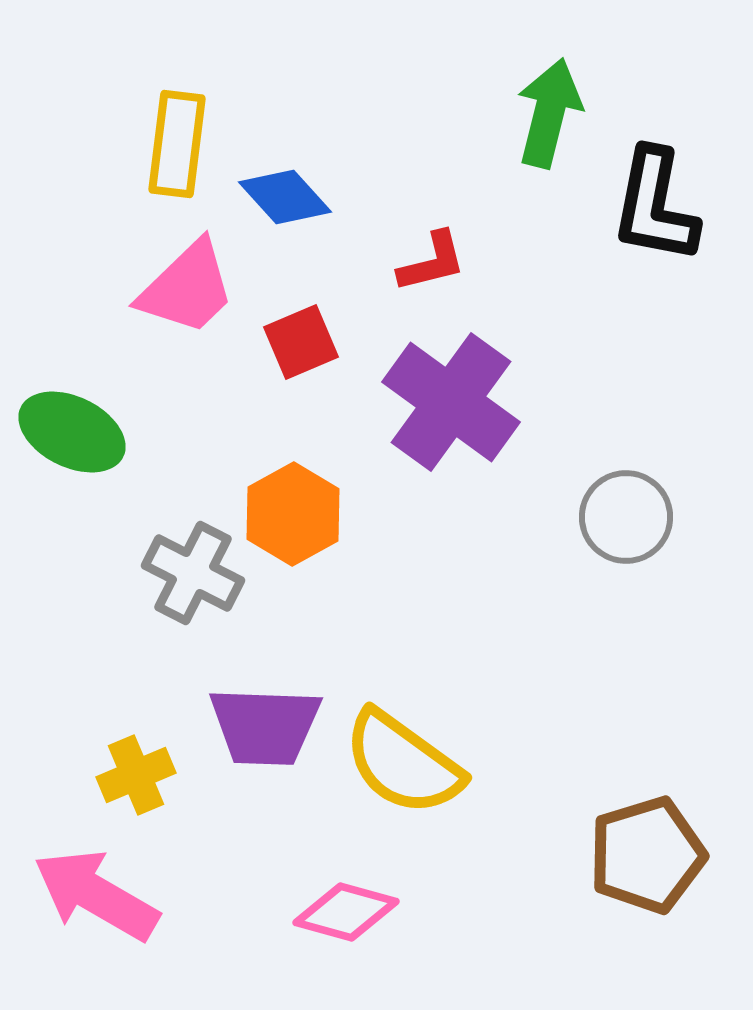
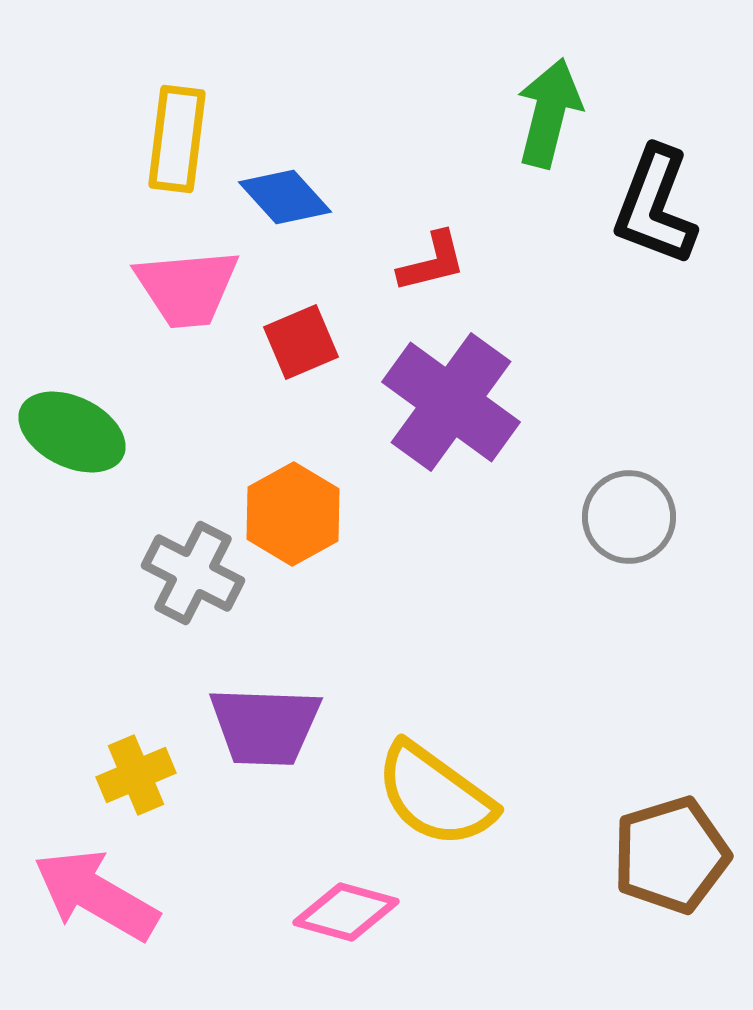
yellow rectangle: moved 5 px up
black L-shape: rotated 10 degrees clockwise
pink trapezoid: rotated 39 degrees clockwise
gray circle: moved 3 px right
yellow semicircle: moved 32 px right, 32 px down
brown pentagon: moved 24 px right
